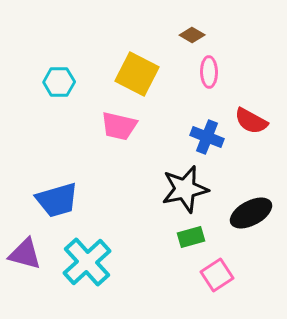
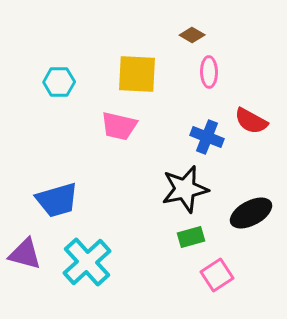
yellow square: rotated 24 degrees counterclockwise
